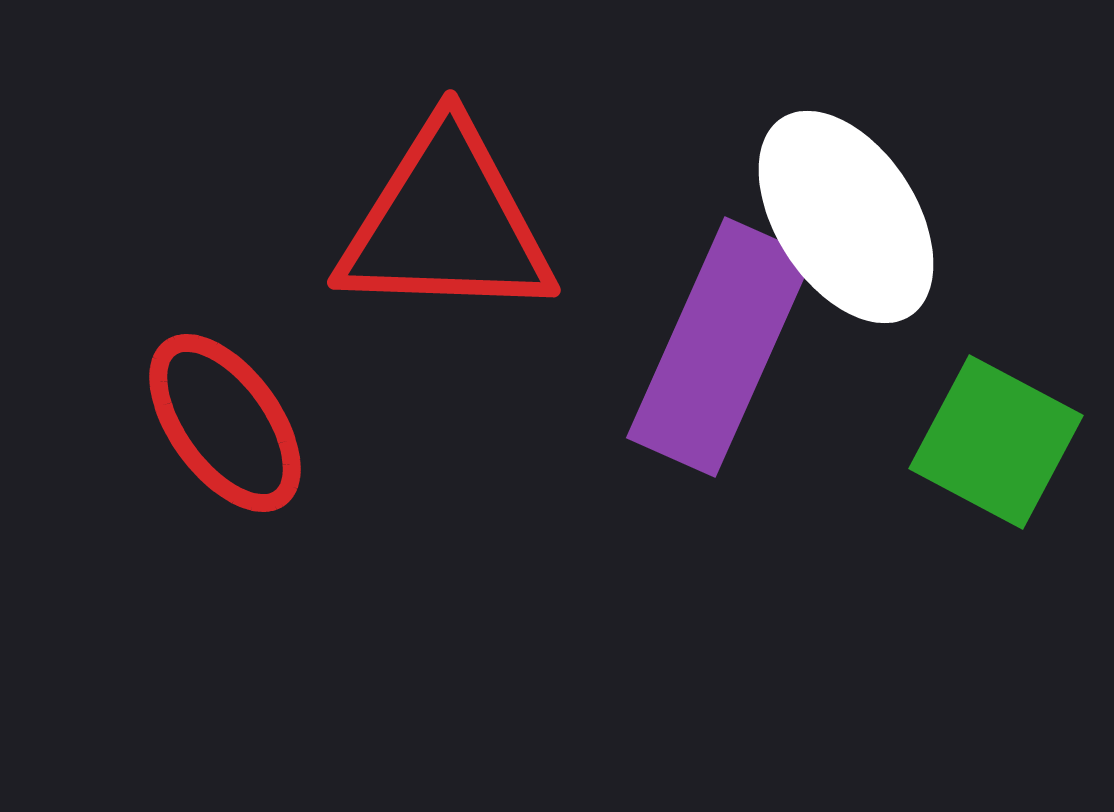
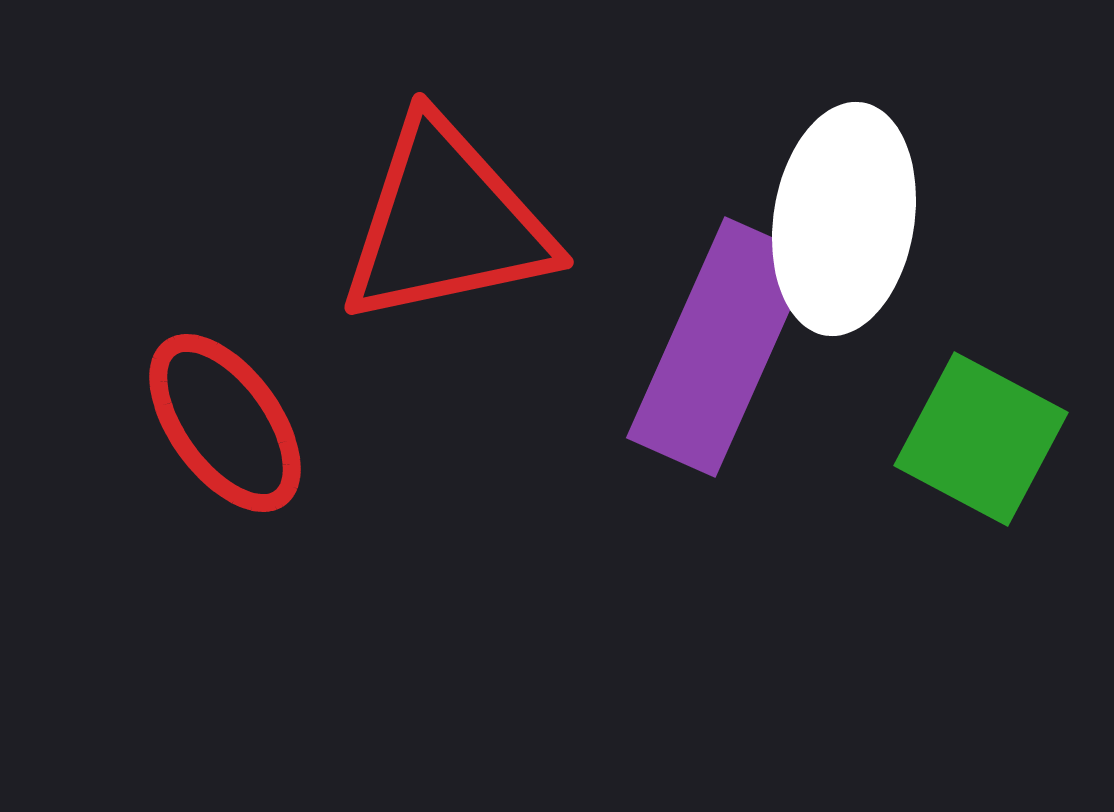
white ellipse: moved 2 px left, 2 px down; rotated 42 degrees clockwise
red triangle: rotated 14 degrees counterclockwise
green square: moved 15 px left, 3 px up
